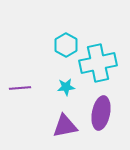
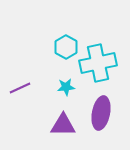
cyan hexagon: moved 2 px down
purple line: rotated 20 degrees counterclockwise
purple triangle: moved 2 px left, 1 px up; rotated 12 degrees clockwise
